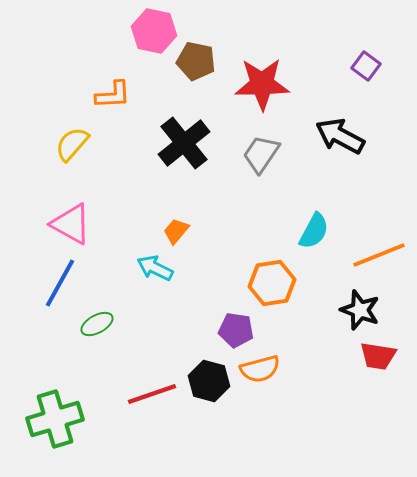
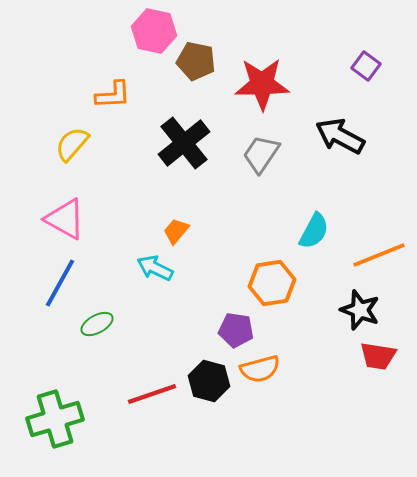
pink triangle: moved 6 px left, 5 px up
